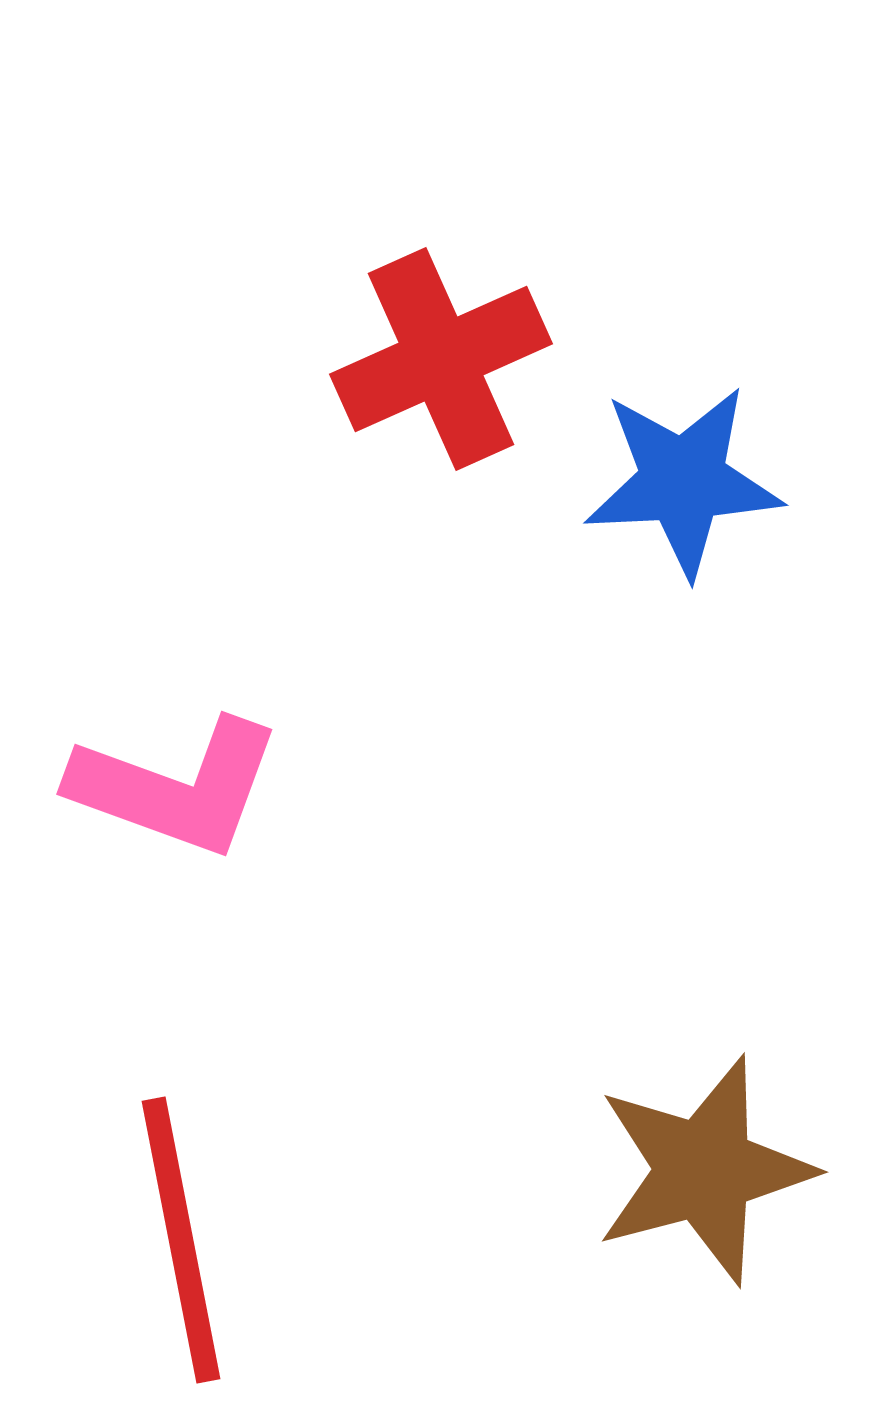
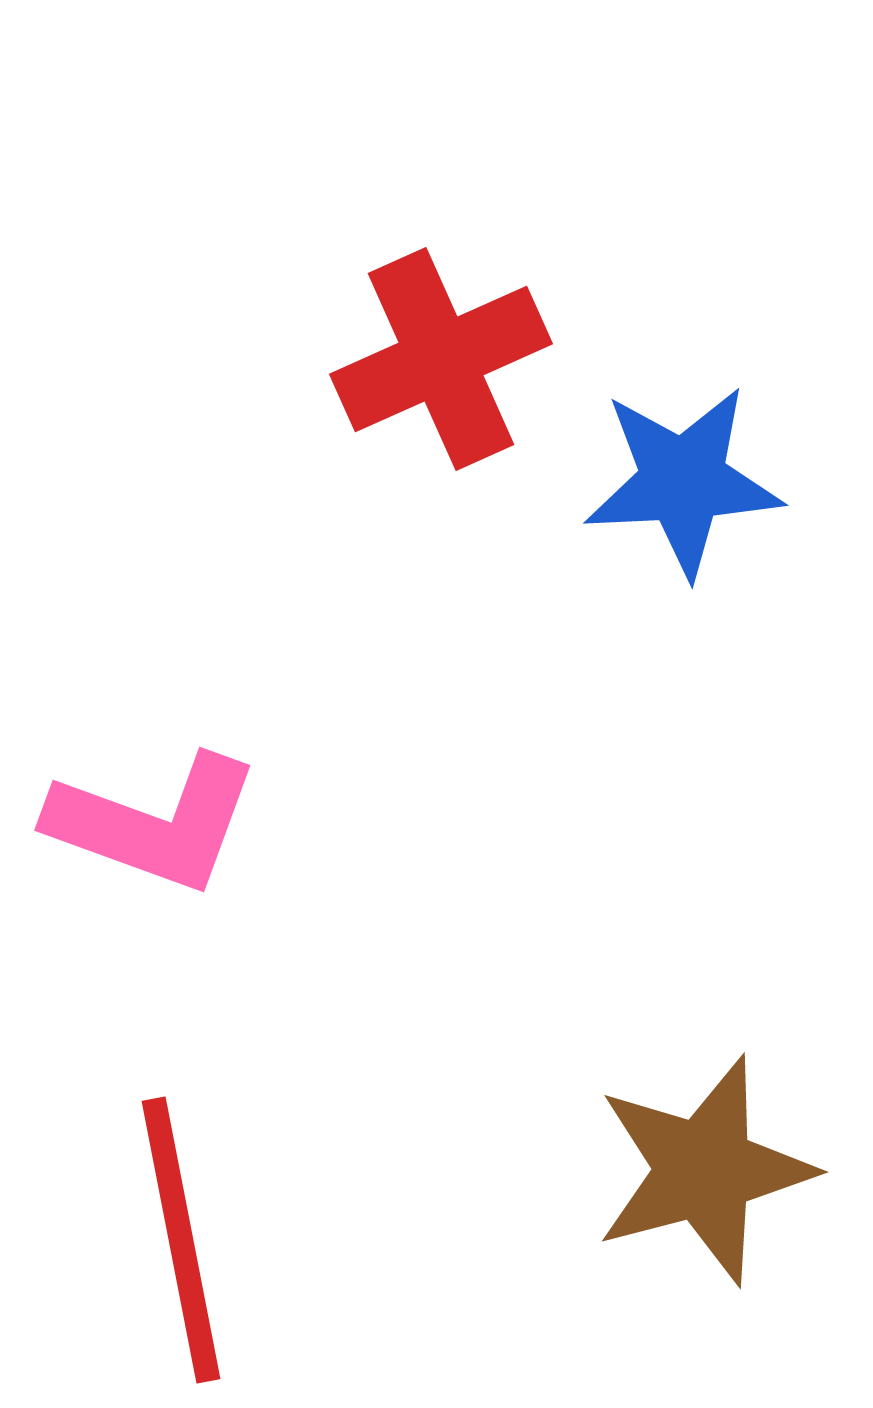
pink L-shape: moved 22 px left, 36 px down
